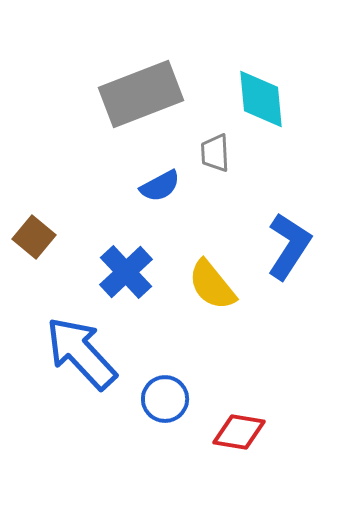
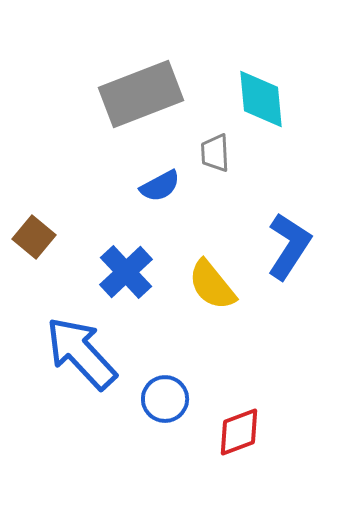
red diamond: rotated 30 degrees counterclockwise
